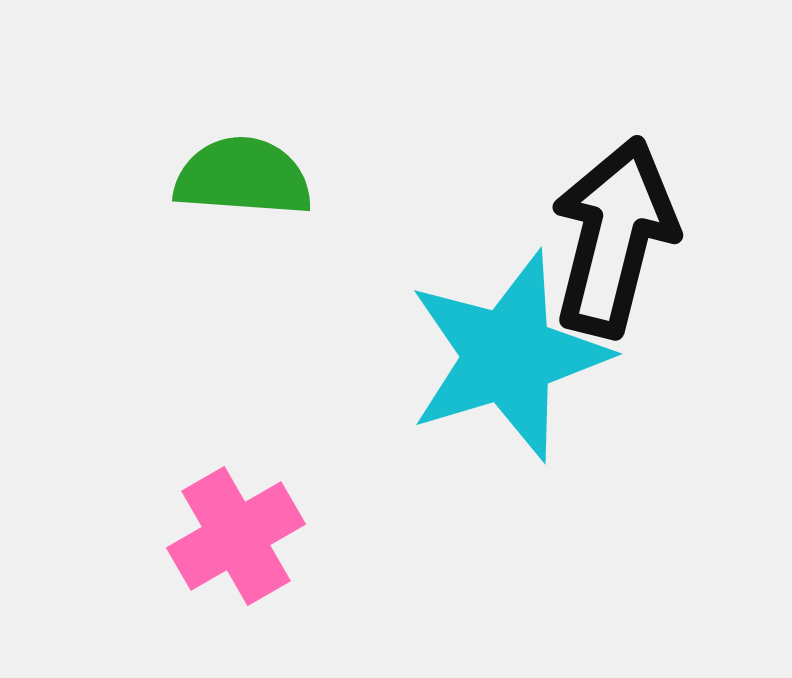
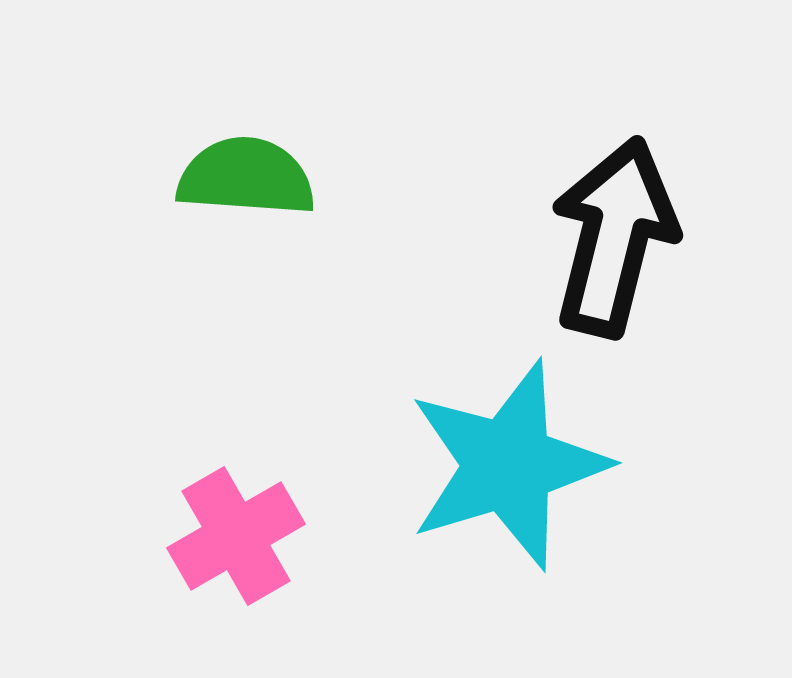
green semicircle: moved 3 px right
cyan star: moved 109 px down
